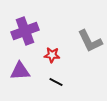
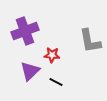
gray L-shape: rotated 16 degrees clockwise
purple triangle: moved 10 px right; rotated 40 degrees counterclockwise
